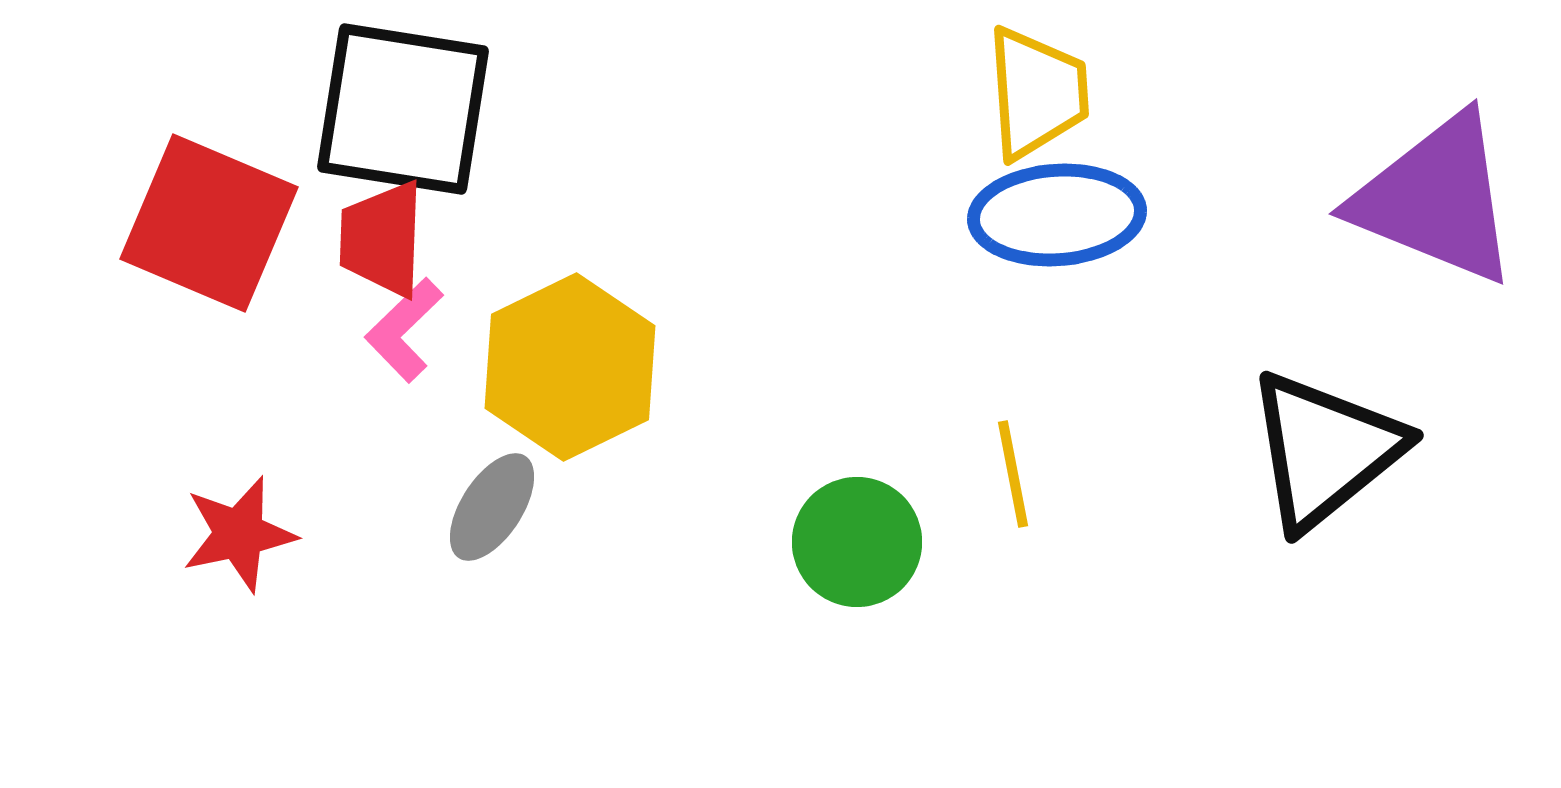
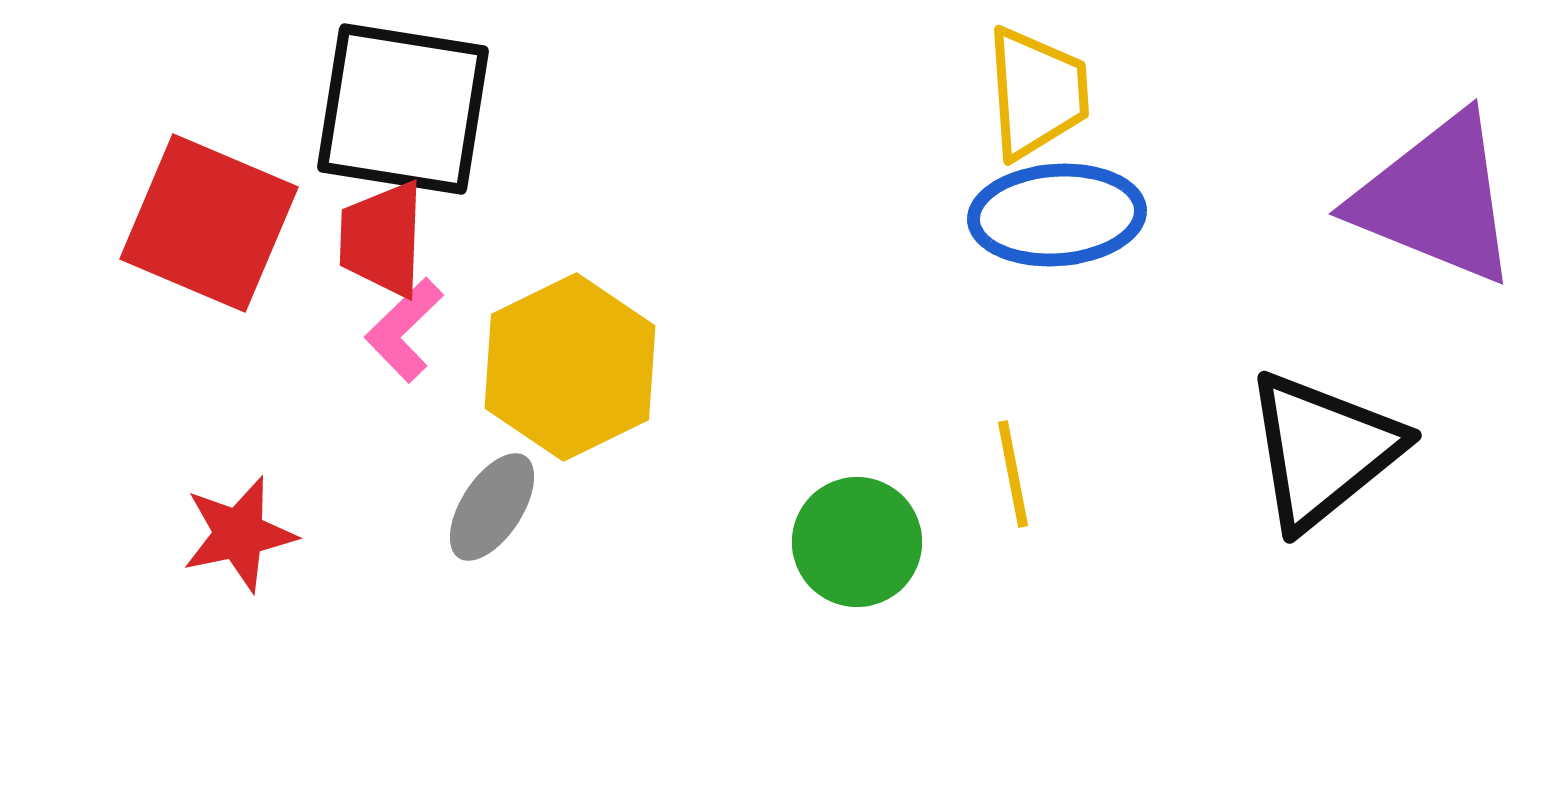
black triangle: moved 2 px left
